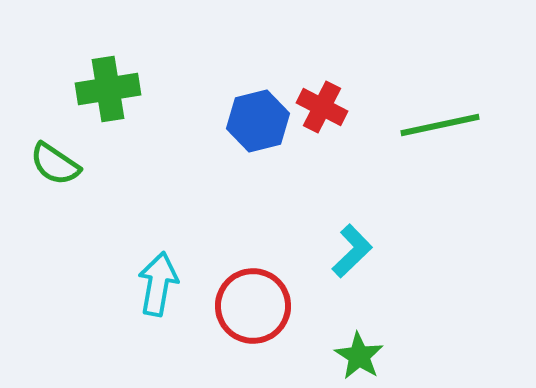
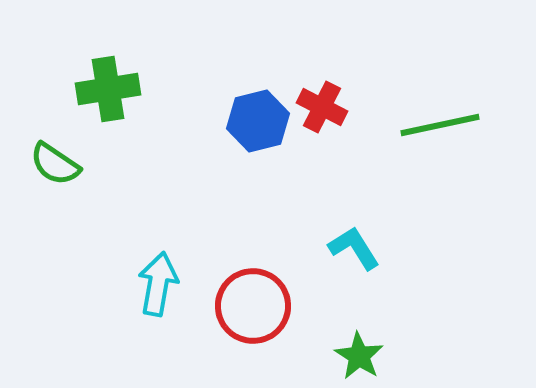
cyan L-shape: moved 2 px right, 3 px up; rotated 78 degrees counterclockwise
